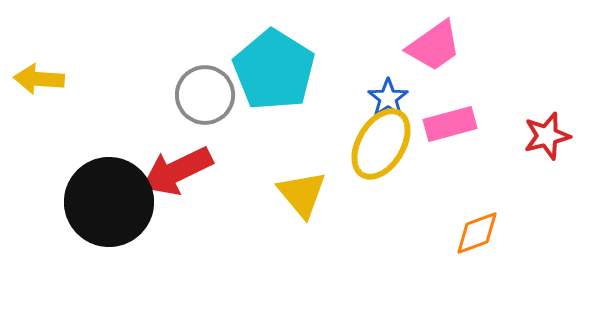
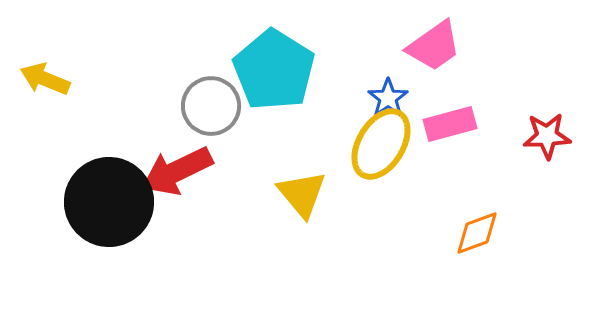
yellow arrow: moved 6 px right; rotated 18 degrees clockwise
gray circle: moved 6 px right, 11 px down
red star: rotated 12 degrees clockwise
